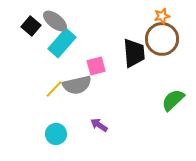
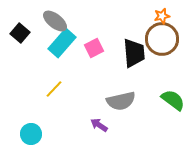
black square: moved 11 px left, 7 px down
pink square: moved 2 px left, 18 px up; rotated 12 degrees counterclockwise
gray semicircle: moved 44 px right, 16 px down
green semicircle: rotated 80 degrees clockwise
cyan circle: moved 25 px left
